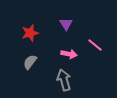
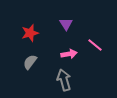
pink arrow: rotated 21 degrees counterclockwise
